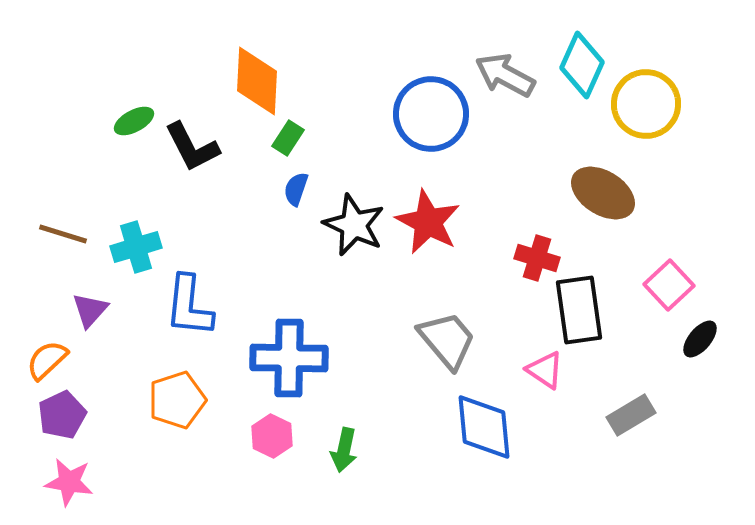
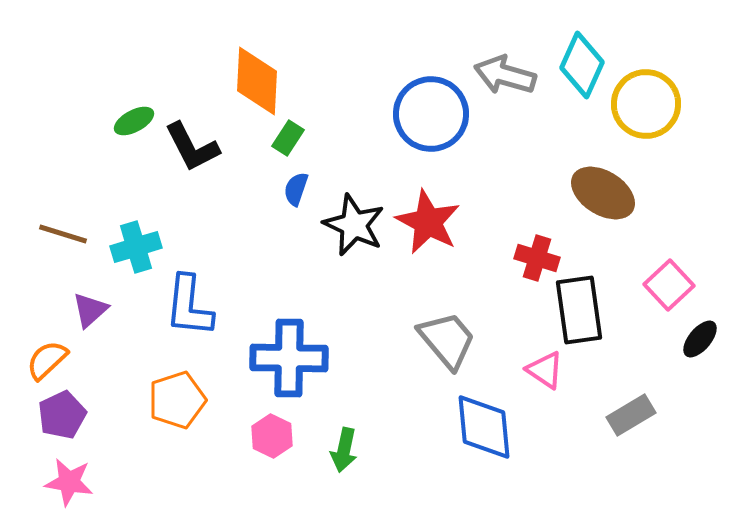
gray arrow: rotated 12 degrees counterclockwise
purple triangle: rotated 6 degrees clockwise
